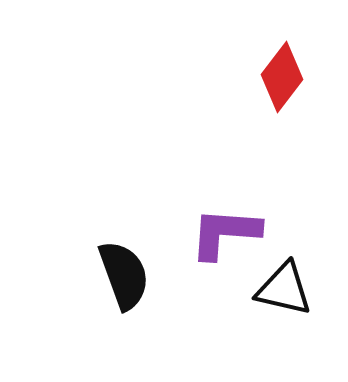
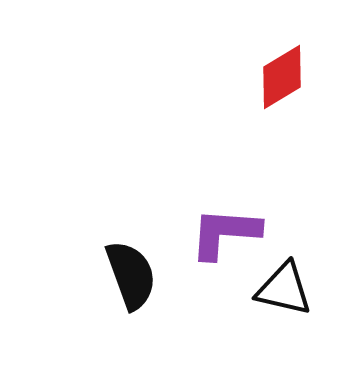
red diamond: rotated 22 degrees clockwise
black semicircle: moved 7 px right
